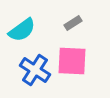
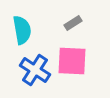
cyan semicircle: rotated 64 degrees counterclockwise
